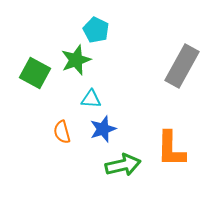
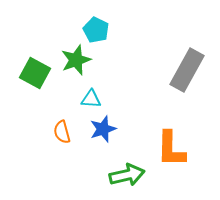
gray rectangle: moved 5 px right, 4 px down
green arrow: moved 4 px right, 10 px down
